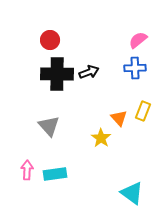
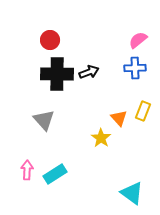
gray triangle: moved 5 px left, 6 px up
cyan rectangle: rotated 25 degrees counterclockwise
